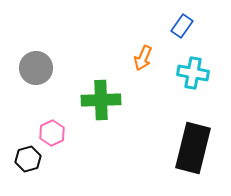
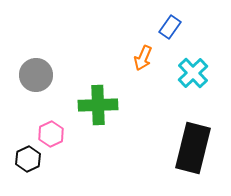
blue rectangle: moved 12 px left, 1 px down
gray circle: moved 7 px down
cyan cross: rotated 36 degrees clockwise
green cross: moved 3 px left, 5 px down
pink hexagon: moved 1 px left, 1 px down
black hexagon: rotated 10 degrees counterclockwise
